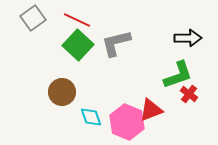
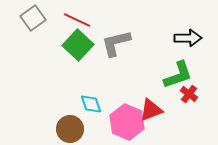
brown circle: moved 8 px right, 37 px down
cyan diamond: moved 13 px up
